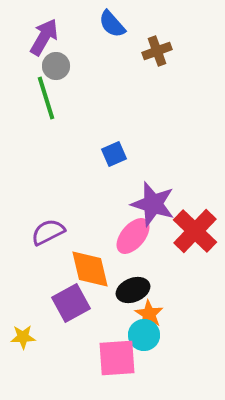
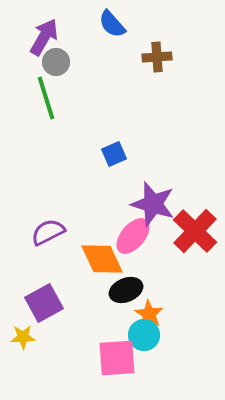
brown cross: moved 6 px down; rotated 16 degrees clockwise
gray circle: moved 4 px up
orange diamond: moved 12 px right, 10 px up; rotated 12 degrees counterclockwise
black ellipse: moved 7 px left
purple square: moved 27 px left
